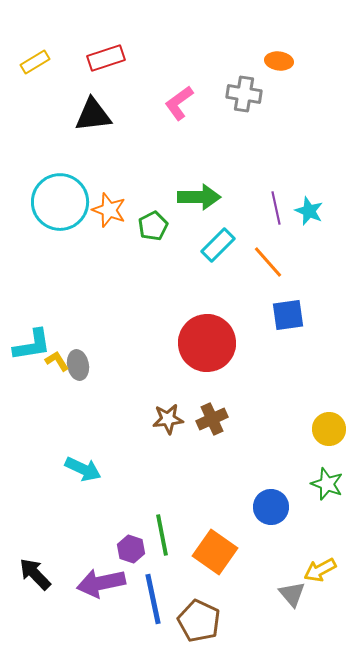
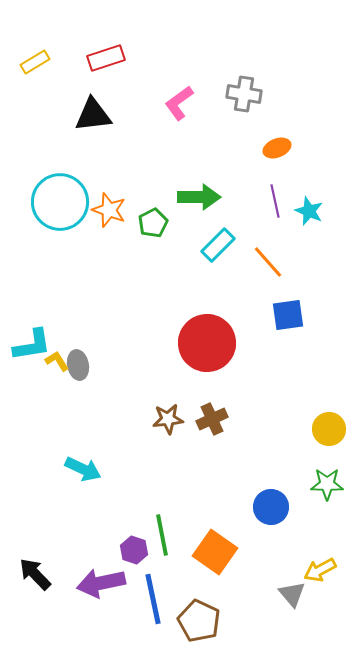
orange ellipse: moved 2 px left, 87 px down; rotated 28 degrees counterclockwise
purple line: moved 1 px left, 7 px up
green pentagon: moved 3 px up
green star: rotated 20 degrees counterclockwise
purple hexagon: moved 3 px right, 1 px down
